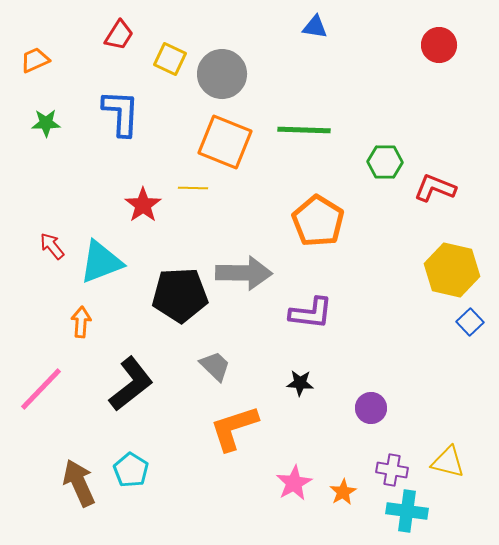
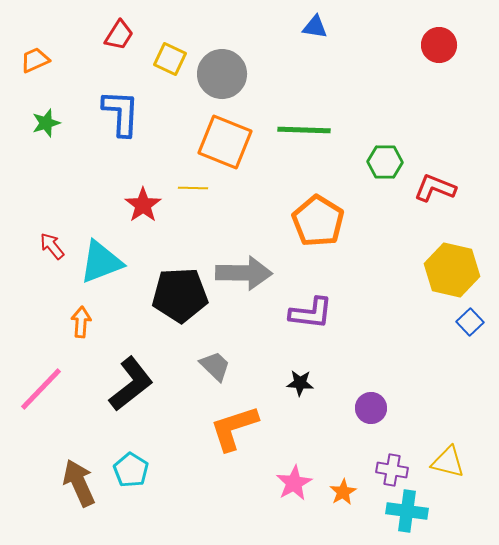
green star: rotated 16 degrees counterclockwise
